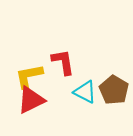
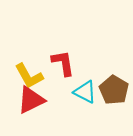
red L-shape: moved 1 px down
yellow L-shape: rotated 108 degrees counterclockwise
